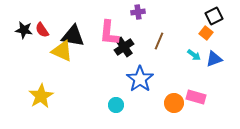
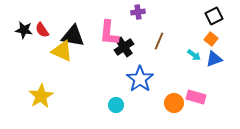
orange square: moved 5 px right, 6 px down
